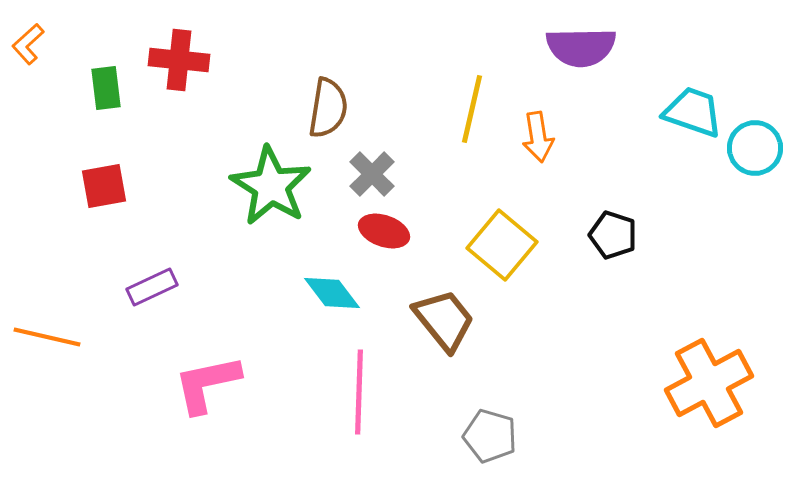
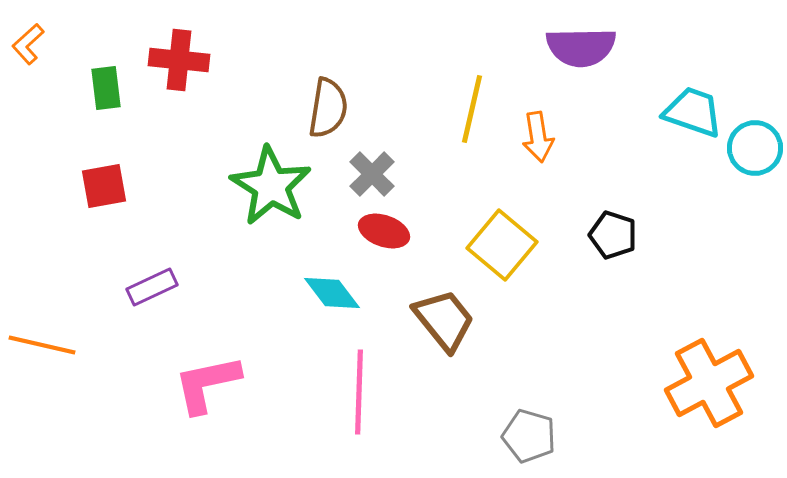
orange line: moved 5 px left, 8 px down
gray pentagon: moved 39 px right
